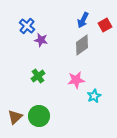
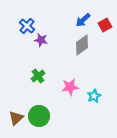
blue arrow: rotated 21 degrees clockwise
pink star: moved 6 px left, 7 px down
brown triangle: moved 1 px right, 1 px down
